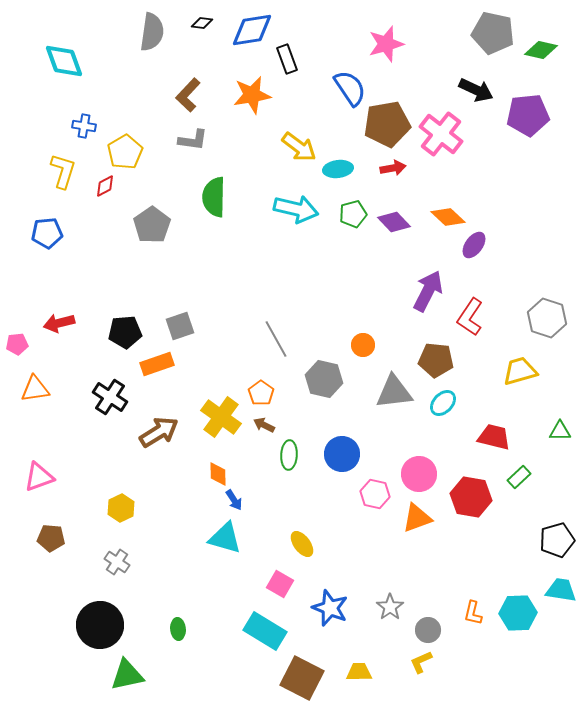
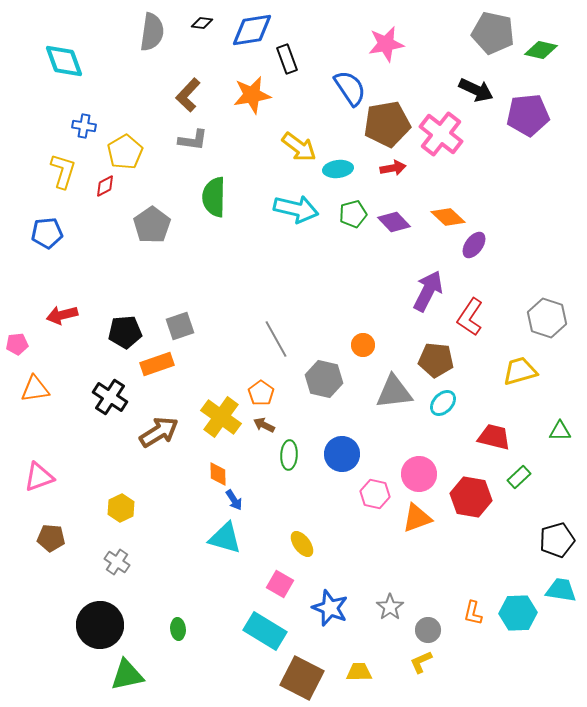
pink star at (386, 44): rotated 6 degrees clockwise
red arrow at (59, 323): moved 3 px right, 8 px up
